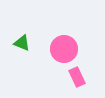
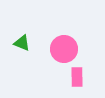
pink rectangle: rotated 24 degrees clockwise
